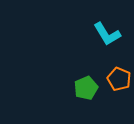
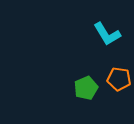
orange pentagon: rotated 15 degrees counterclockwise
